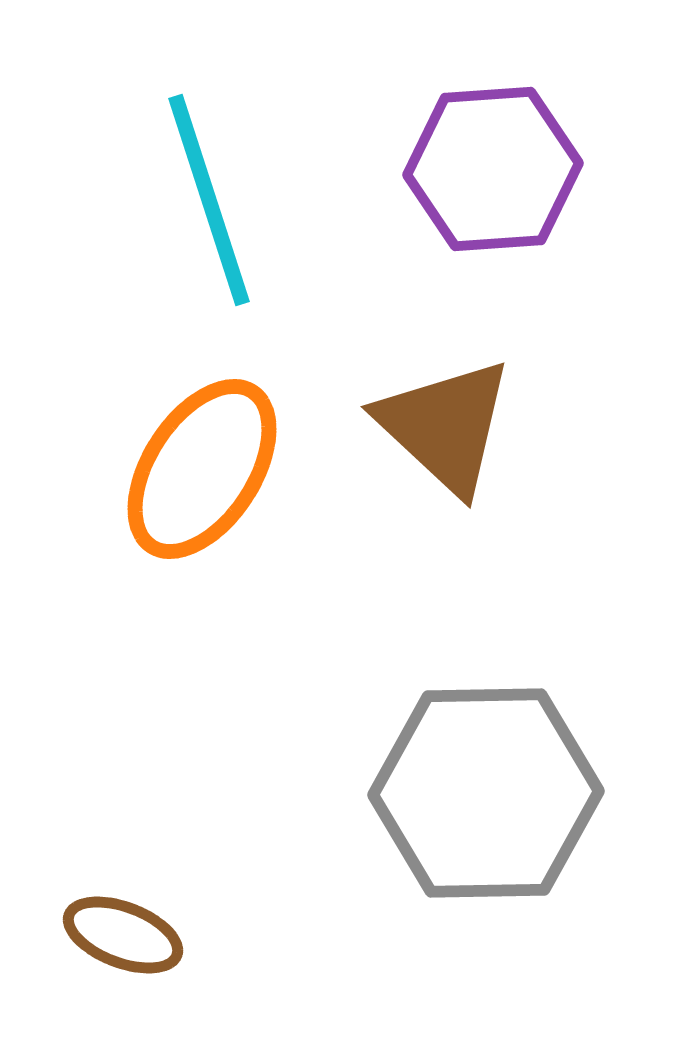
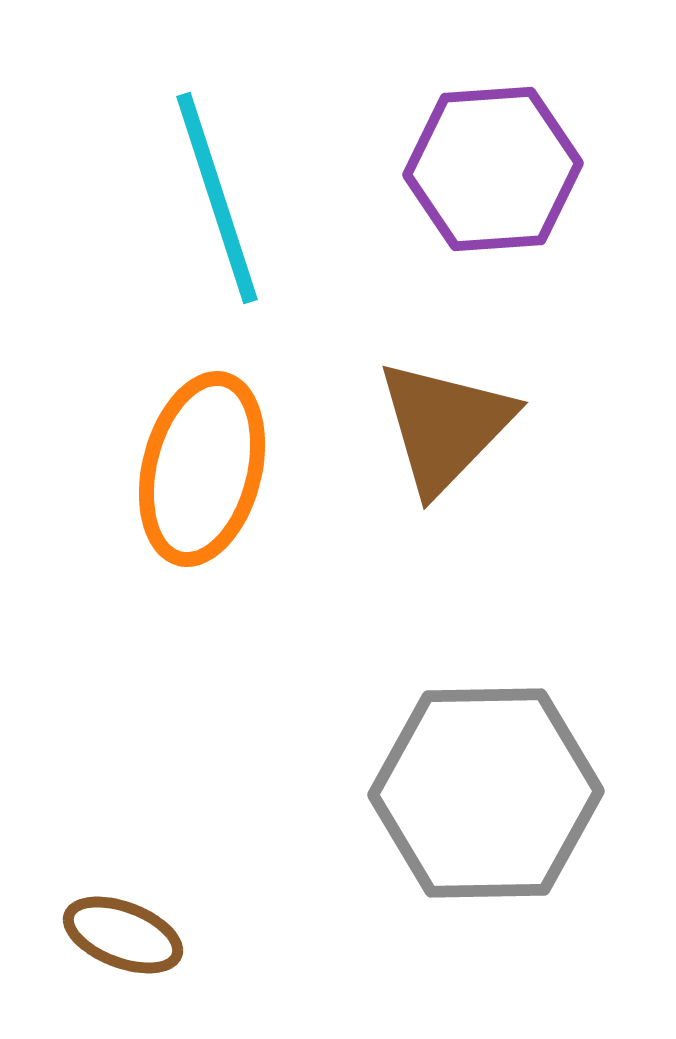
cyan line: moved 8 px right, 2 px up
brown triangle: rotated 31 degrees clockwise
orange ellipse: rotated 19 degrees counterclockwise
